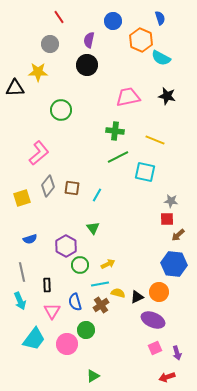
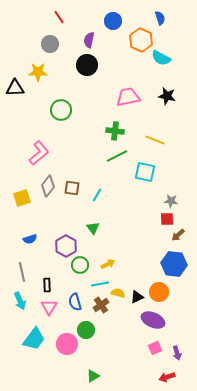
green line at (118, 157): moved 1 px left, 1 px up
pink triangle at (52, 311): moved 3 px left, 4 px up
